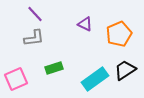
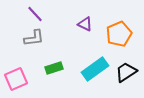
black trapezoid: moved 1 px right, 2 px down
cyan rectangle: moved 10 px up
